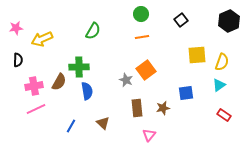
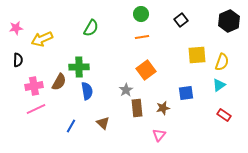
green semicircle: moved 2 px left, 3 px up
gray star: moved 10 px down; rotated 16 degrees clockwise
pink triangle: moved 10 px right
